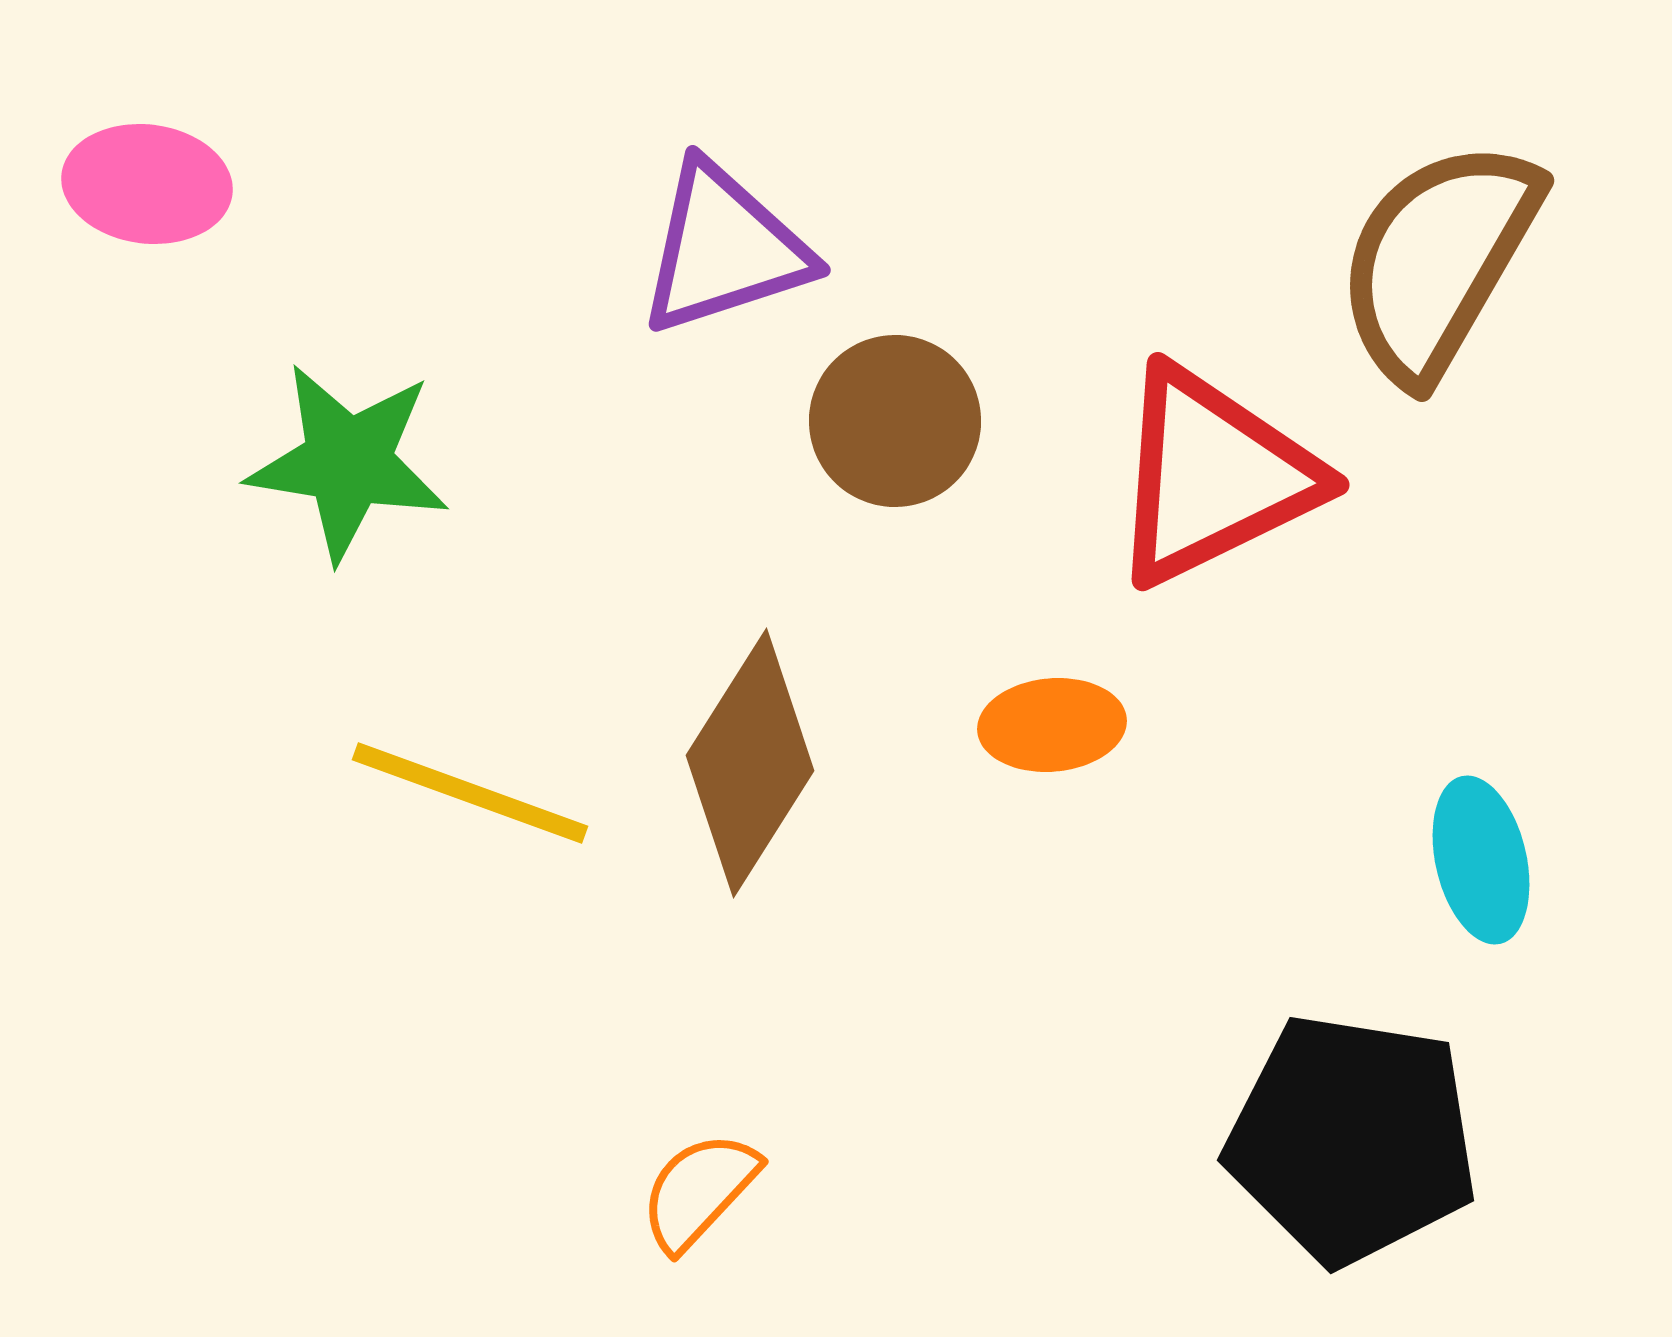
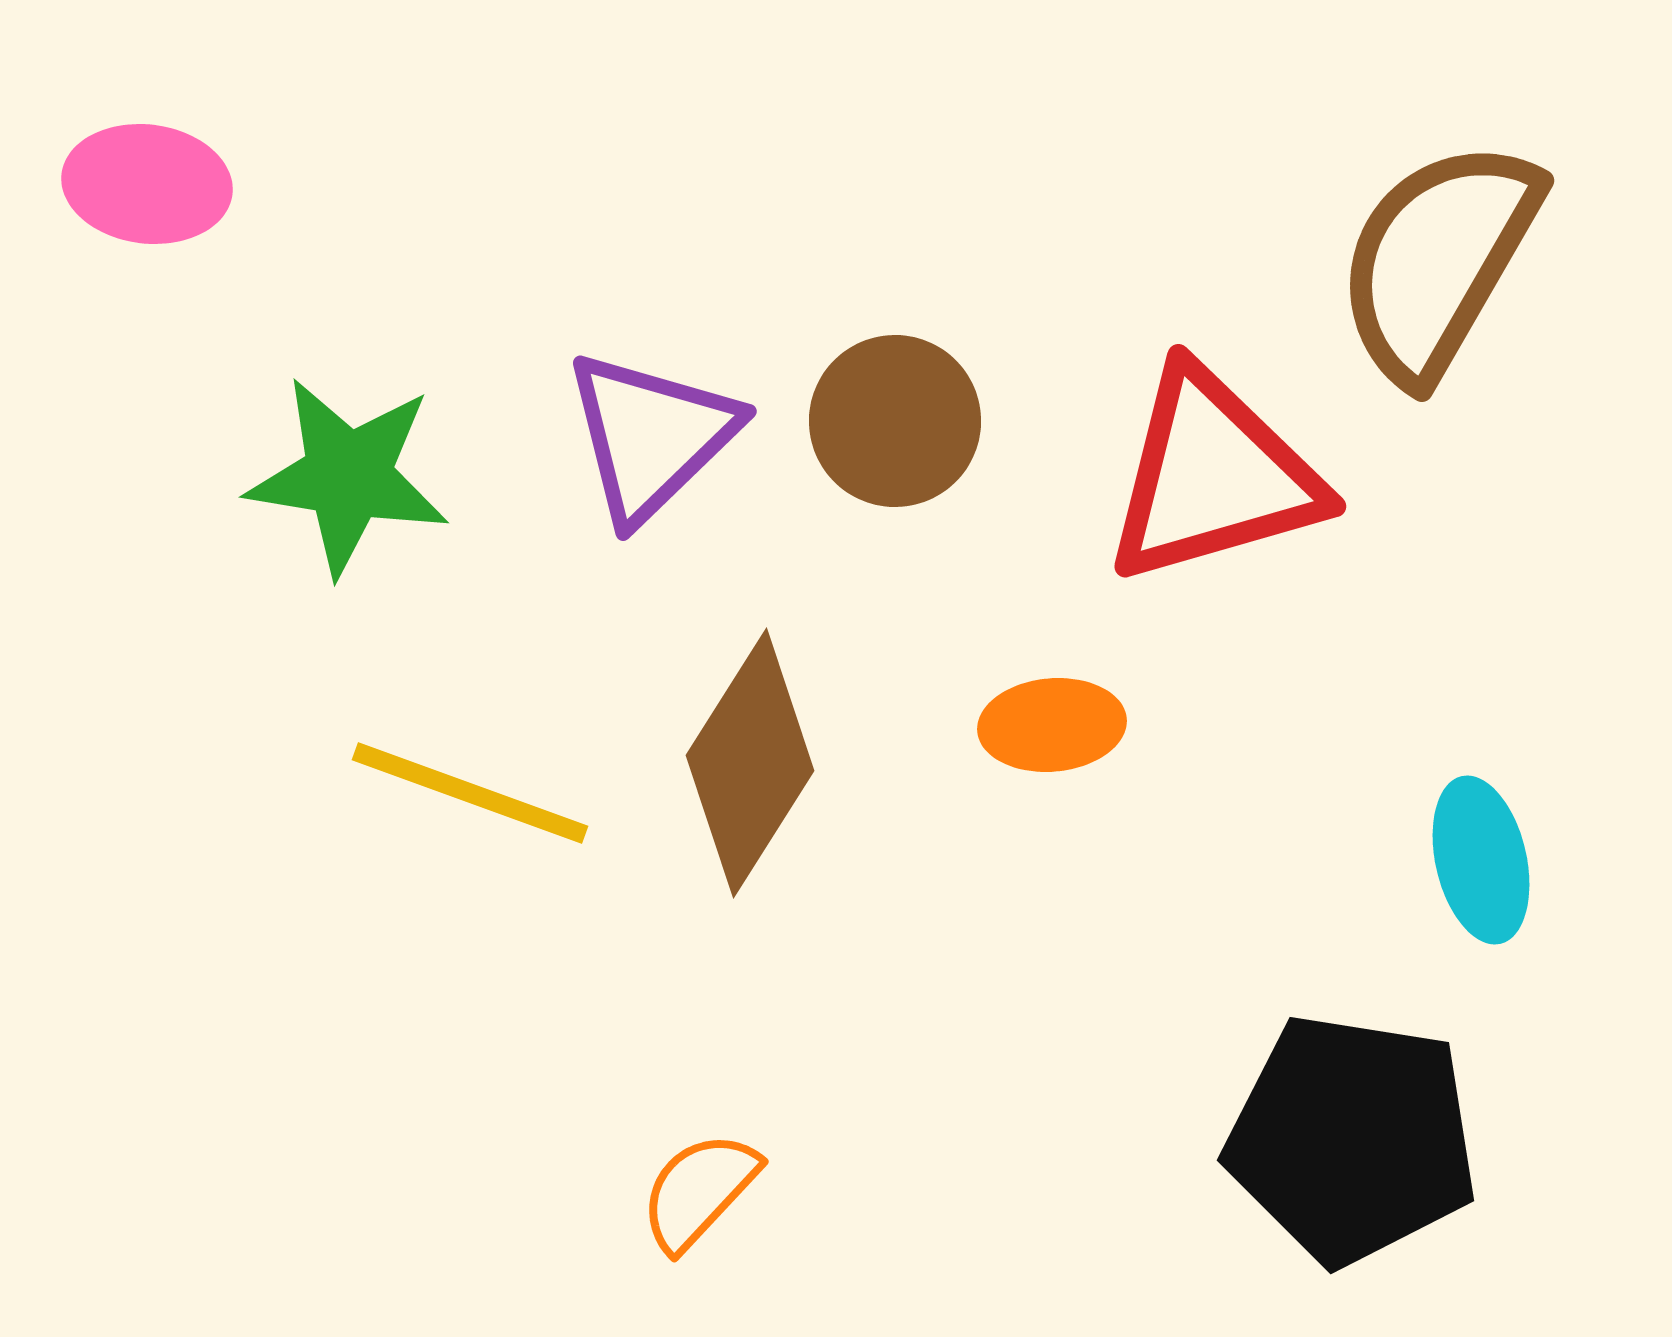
purple triangle: moved 73 px left, 187 px down; rotated 26 degrees counterclockwise
green star: moved 14 px down
red triangle: rotated 10 degrees clockwise
